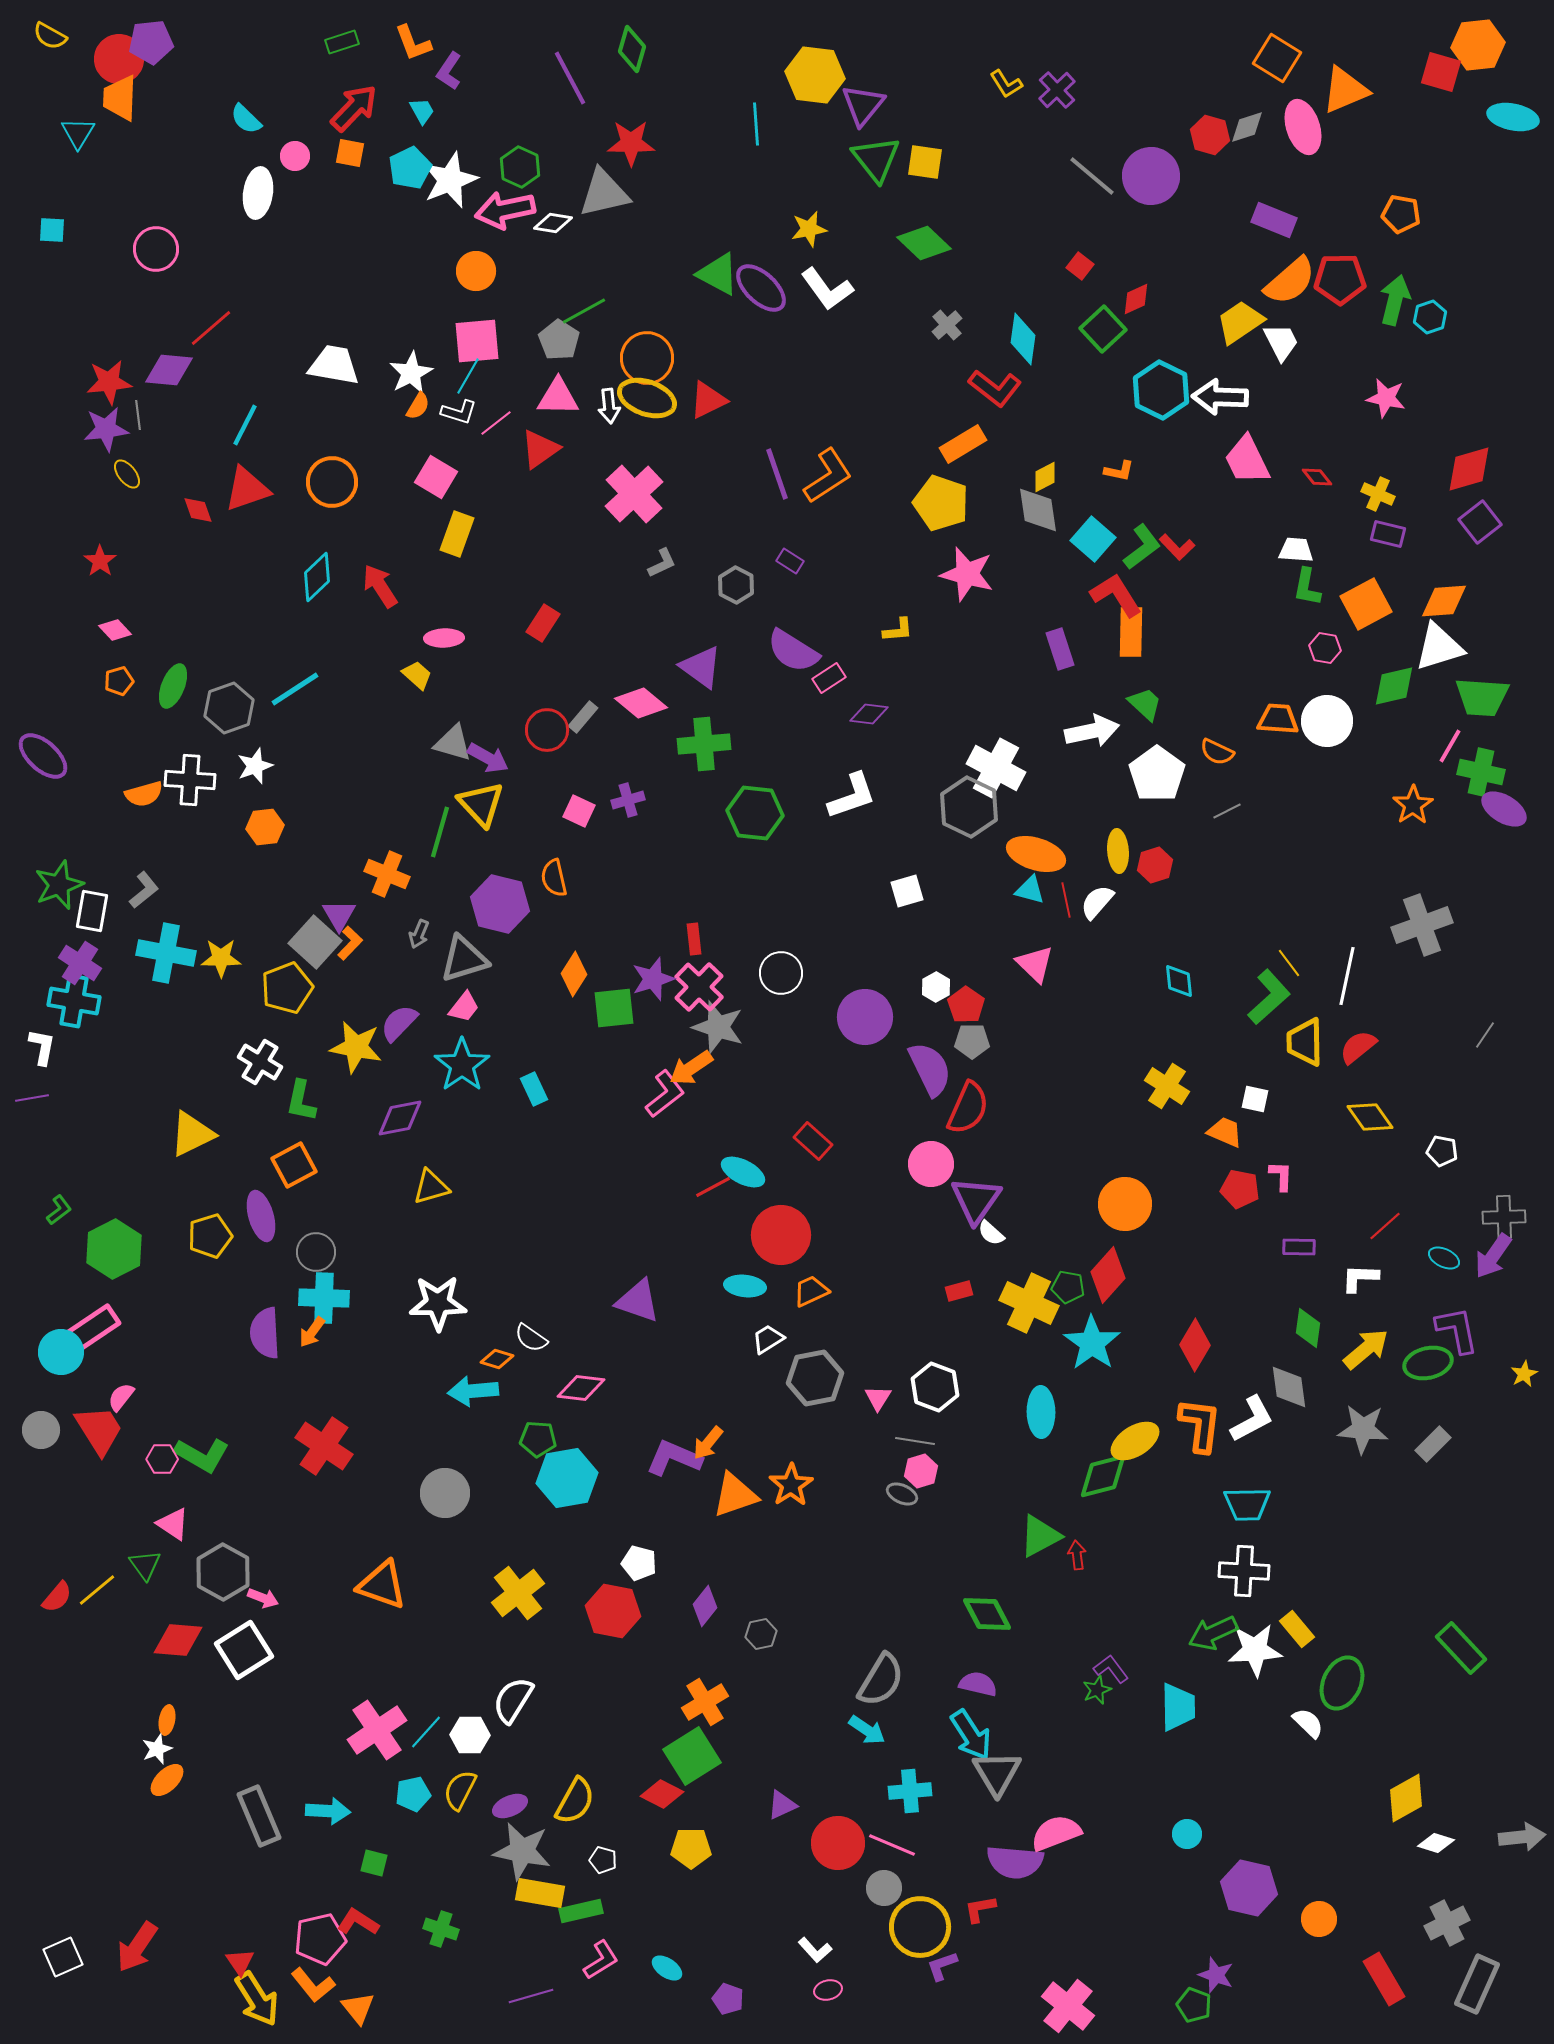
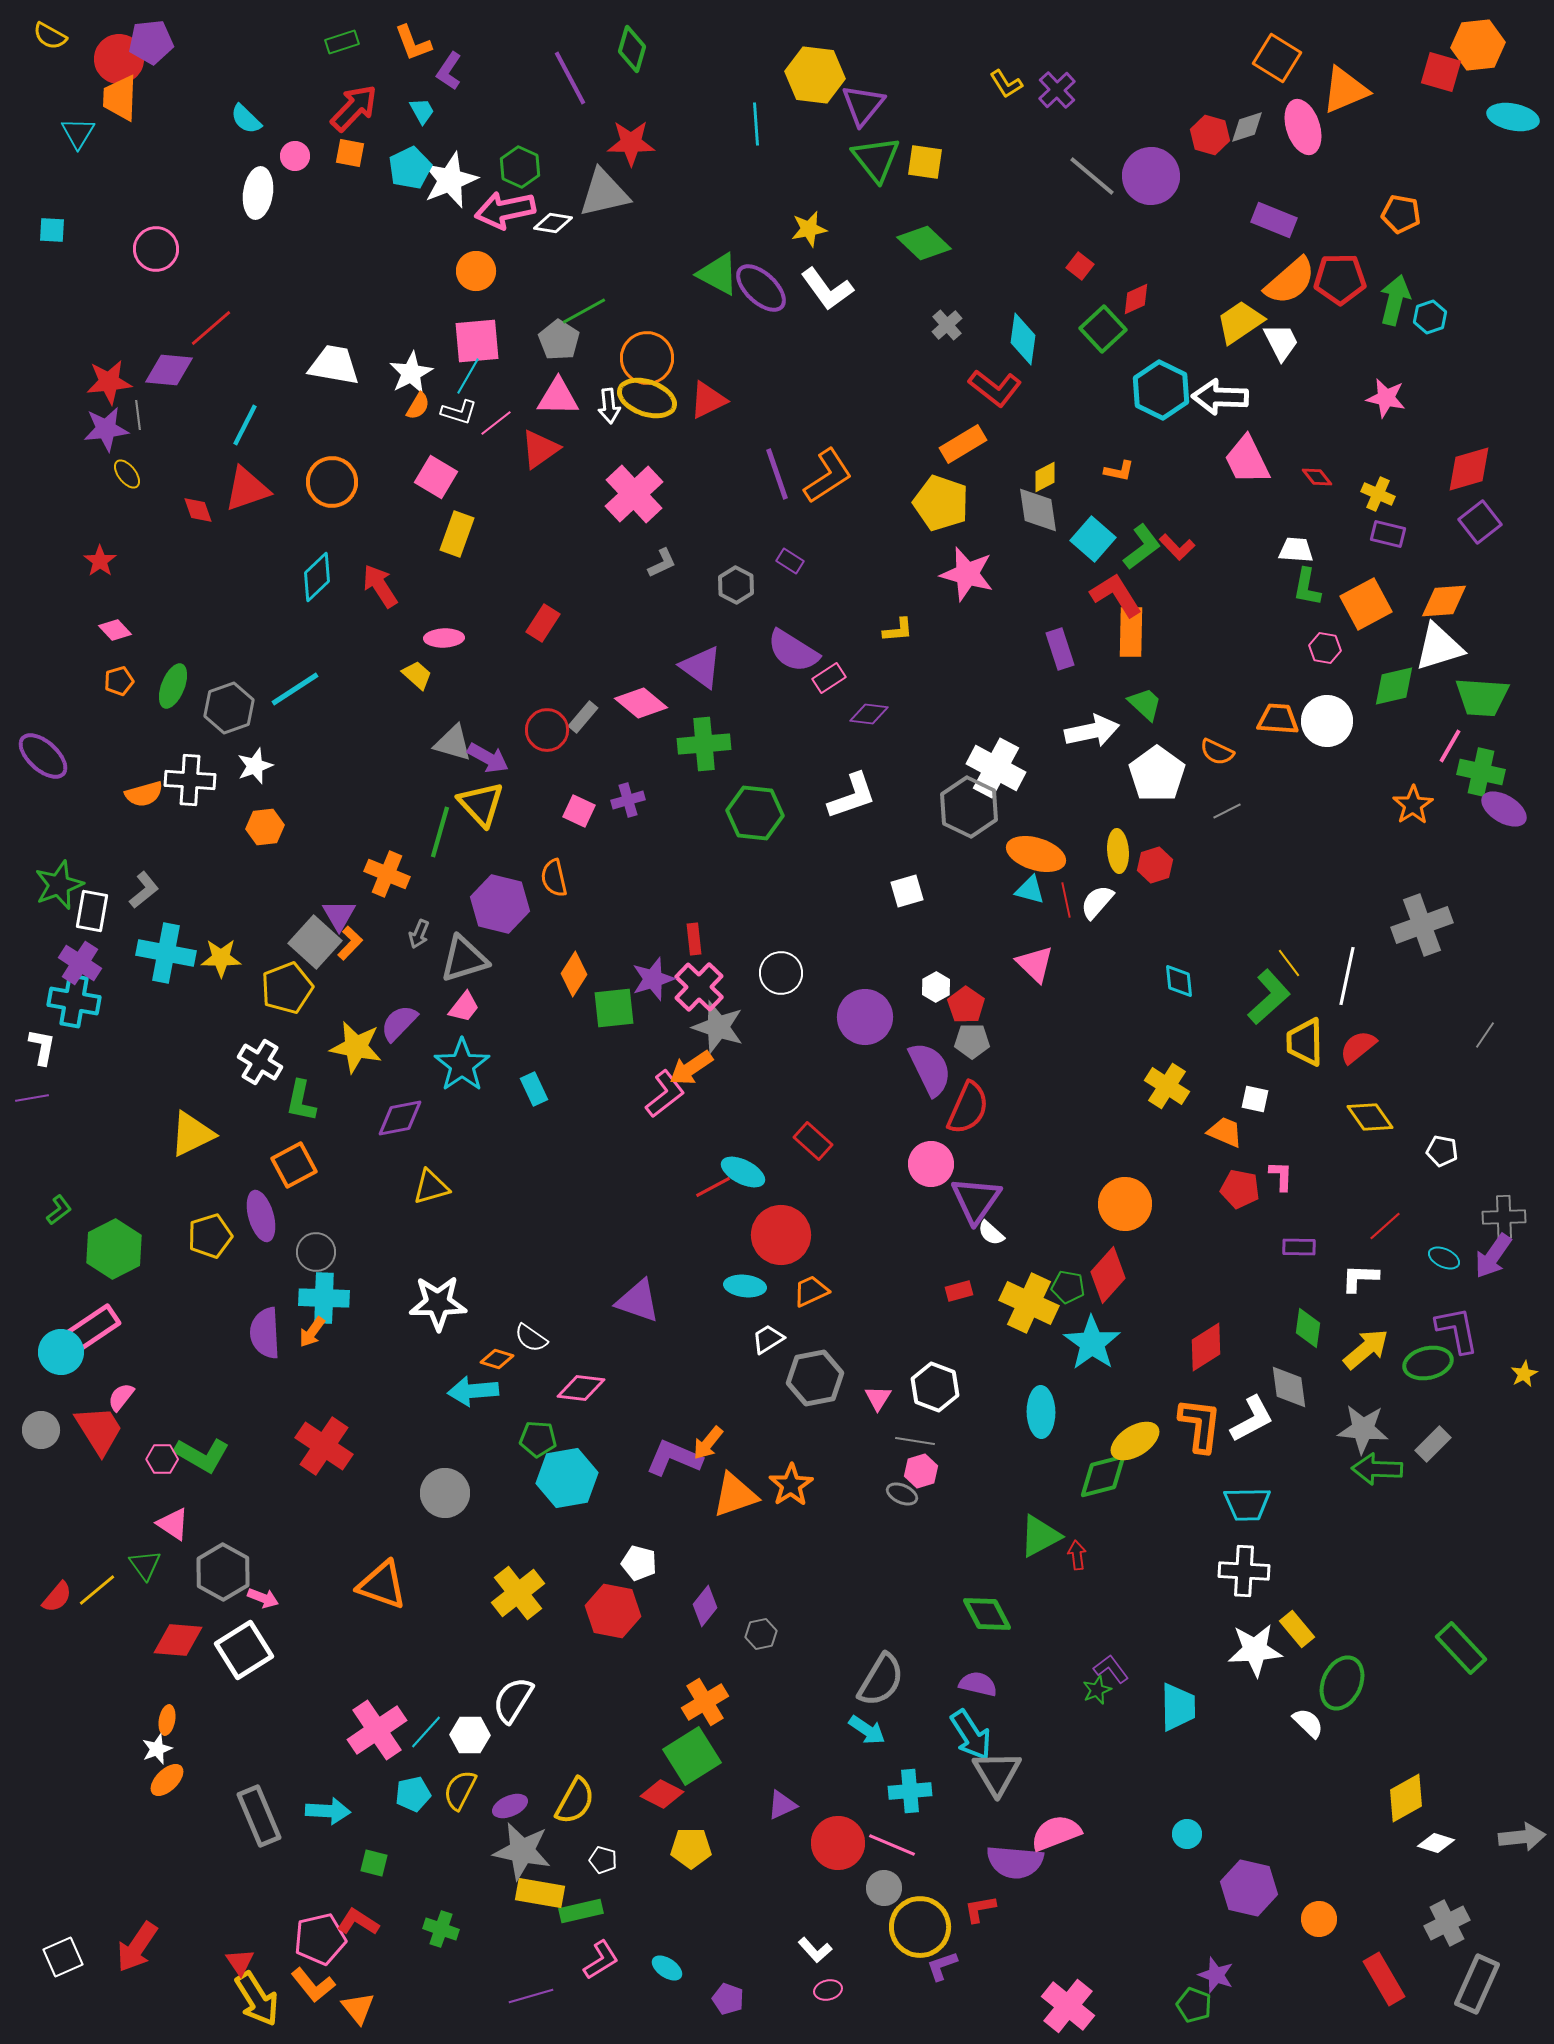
red diamond at (1195, 1345): moved 11 px right, 2 px down; rotated 27 degrees clockwise
green arrow at (1213, 1633): moved 164 px right, 164 px up; rotated 27 degrees clockwise
